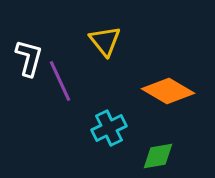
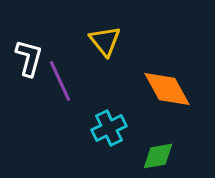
orange diamond: moved 1 px left, 2 px up; rotated 30 degrees clockwise
